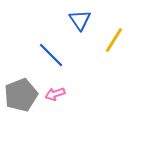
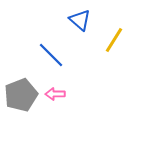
blue triangle: rotated 15 degrees counterclockwise
pink arrow: rotated 18 degrees clockwise
